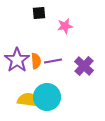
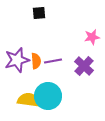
pink star: moved 27 px right, 11 px down
purple star: rotated 20 degrees clockwise
cyan circle: moved 1 px right, 1 px up
